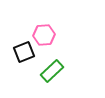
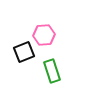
green rectangle: rotated 65 degrees counterclockwise
